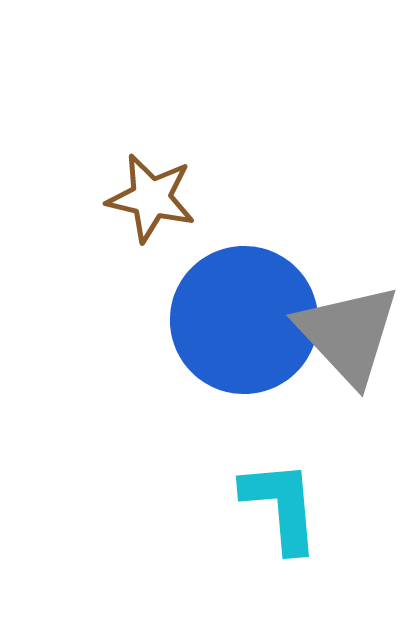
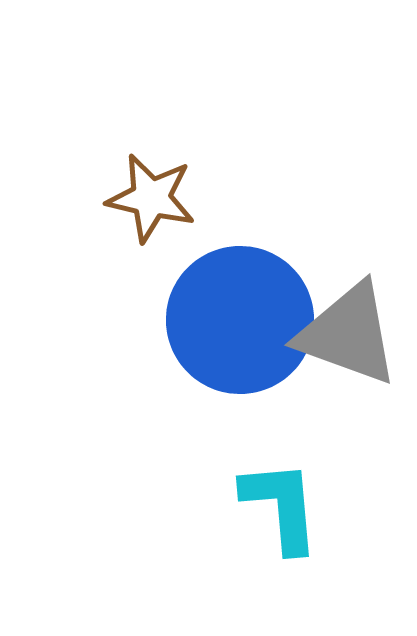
blue circle: moved 4 px left
gray triangle: rotated 27 degrees counterclockwise
